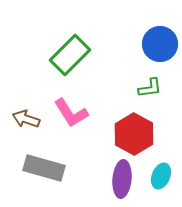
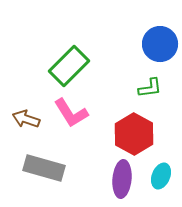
green rectangle: moved 1 px left, 11 px down
